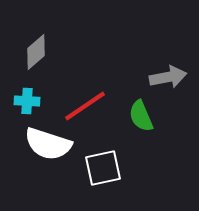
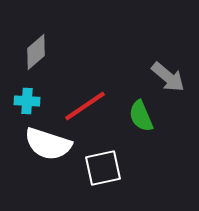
gray arrow: rotated 51 degrees clockwise
